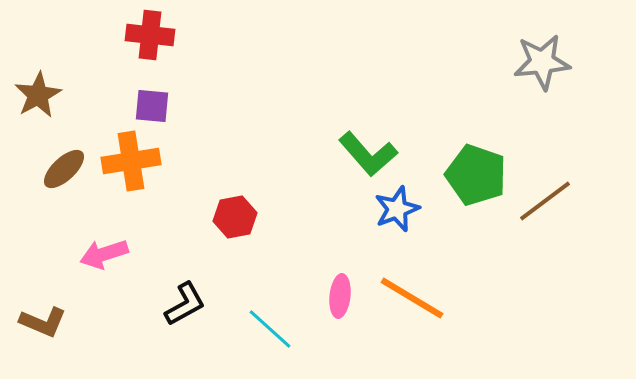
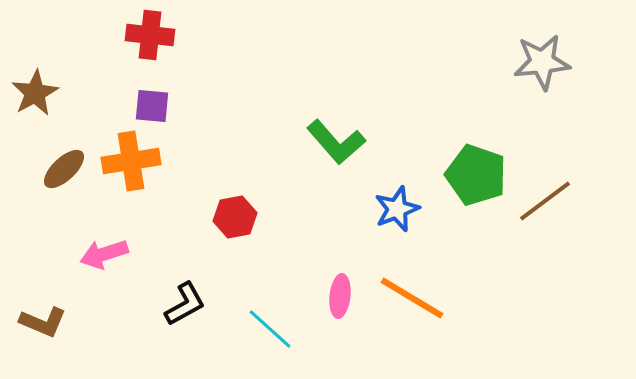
brown star: moved 3 px left, 2 px up
green L-shape: moved 32 px left, 12 px up
